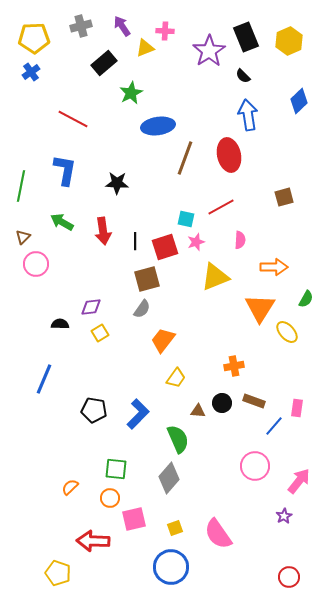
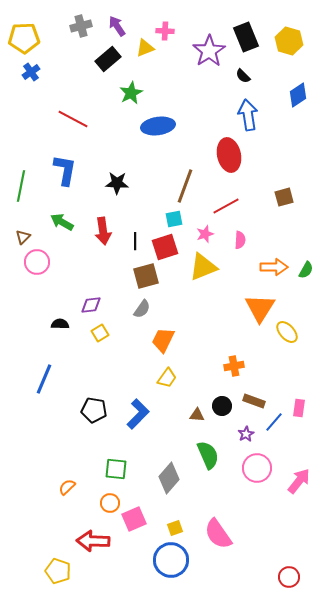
purple arrow at (122, 26): moved 5 px left
yellow pentagon at (34, 38): moved 10 px left
yellow hexagon at (289, 41): rotated 20 degrees counterclockwise
black rectangle at (104, 63): moved 4 px right, 4 px up
blue diamond at (299, 101): moved 1 px left, 6 px up; rotated 10 degrees clockwise
brown line at (185, 158): moved 28 px down
red line at (221, 207): moved 5 px right, 1 px up
cyan square at (186, 219): moved 12 px left; rotated 24 degrees counterclockwise
pink star at (196, 242): moved 9 px right, 8 px up
pink circle at (36, 264): moved 1 px right, 2 px up
yellow triangle at (215, 277): moved 12 px left, 10 px up
brown square at (147, 279): moved 1 px left, 3 px up
green semicircle at (306, 299): moved 29 px up
purple diamond at (91, 307): moved 2 px up
orange trapezoid at (163, 340): rotated 12 degrees counterclockwise
yellow trapezoid at (176, 378): moved 9 px left
black circle at (222, 403): moved 3 px down
pink rectangle at (297, 408): moved 2 px right
brown triangle at (198, 411): moved 1 px left, 4 px down
blue line at (274, 426): moved 4 px up
green semicircle at (178, 439): moved 30 px right, 16 px down
pink circle at (255, 466): moved 2 px right, 2 px down
orange semicircle at (70, 487): moved 3 px left
orange circle at (110, 498): moved 5 px down
purple star at (284, 516): moved 38 px left, 82 px up
pink square at (134, 519): rotated 10 degrees counterclockwise
blue circle at (171, 567): moved 7 px up
yellow pentagon at (58, 573): moved 2 px up
